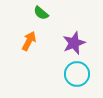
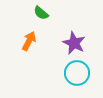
purple star: rotated 25 degrees counterclockwise
cyan circle: moved 1 px up
